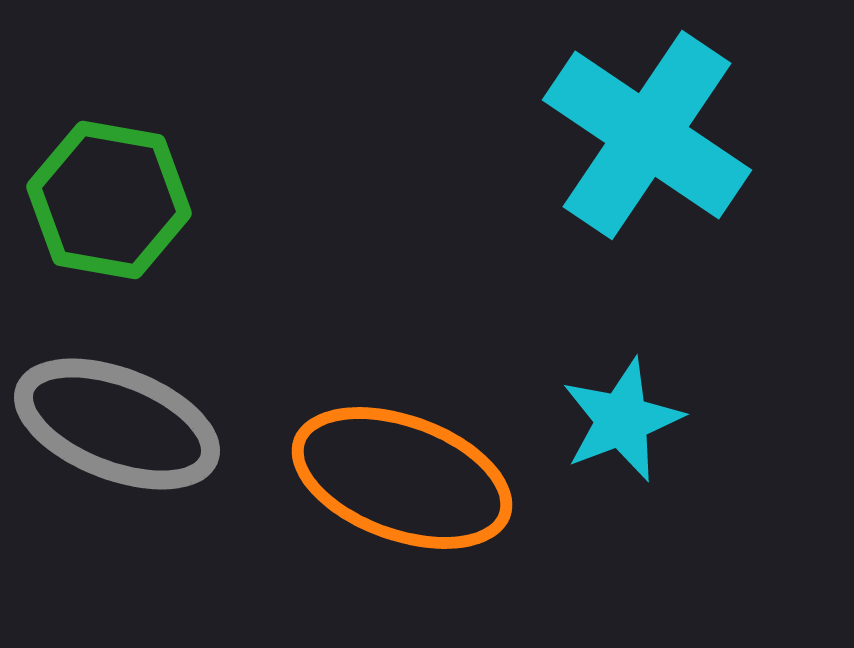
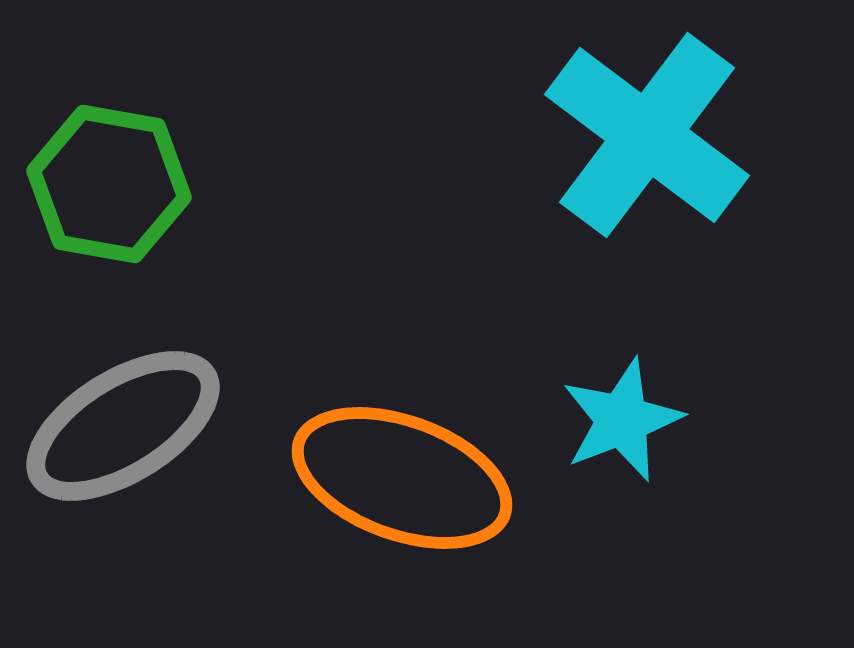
cyan cross: rotated 3 degrees clockwise
green hexagon: moved 16 px up
gray ellipse: moved 6 px right, 2 px down; rotated 53 degrees counterclockwise
